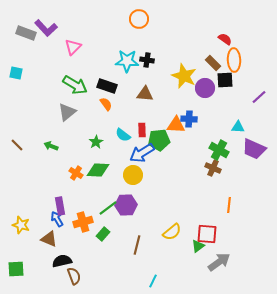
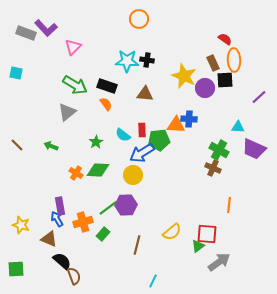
brown rectangle at (213, 63): rotated 21 degrees clockwise
black semicircle at (62, 261): rotated 54 degrees clockwise
